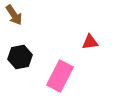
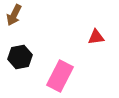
brown arrow: rotated 60 degrees clockwise
red triangle: moved 6 px right, 5 px up
